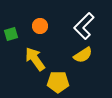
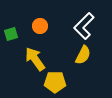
yellow semicircle: rotated 30 degrees counterclockwise
yellow pentagon: moved 3 px left
